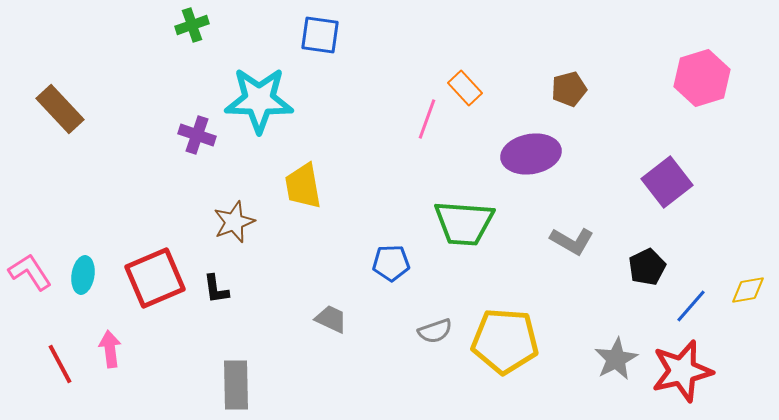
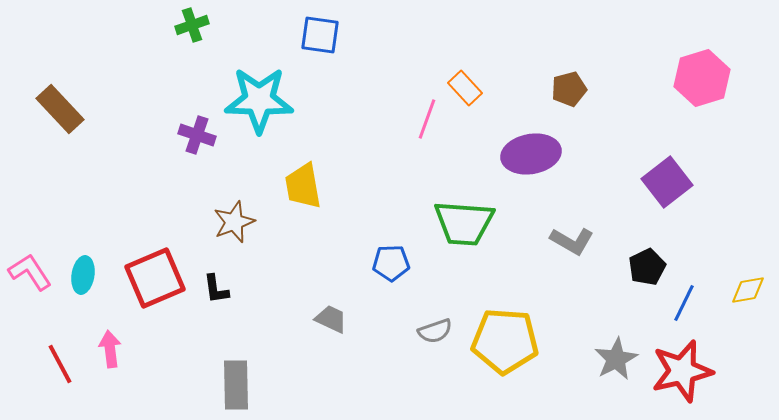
blue line: moved 7 px left, 3 px up; rotated 15 degrees counterclockwise
